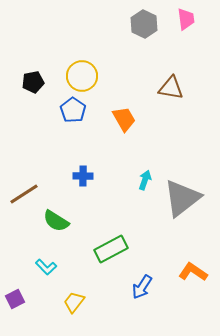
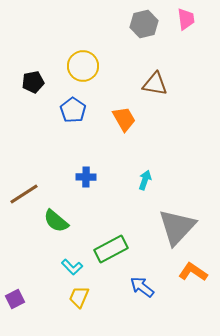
gray hexagon: rotated 20 degrees clockwise
yellow circle: moved 1 px right, 10 px up
brown triangle: moved 16 px left, 4 px up
blue cross: moved 3 px right, 1 px down
gray triangle: moved 5 px left, 29 px down; rotated 9 degrees counterclockwise
green semicircle: rotated 8 degrees clockwise
cyan L-shape: moved 26 px right
blue arrow: rotated 95 degrees clockwise
yellow trapezoid: moved 5 px right, 5 px up; rotated 15 degrees counterclockwise
